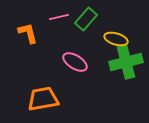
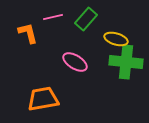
pink line: moved 6 px left
green cross: rotated 20 degrees clockwise
